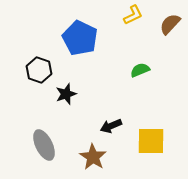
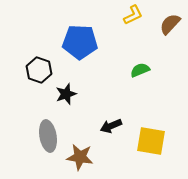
blue pentagon: moved 4 px down; rotated 24 degrees counterclockwise
yellow square: rotated 8 degrees clockwise
gray ellipse: moved 4 px right, 9 px up; rotated 16 degrees clockwise
brown star: moved 13 px left; rotated 24 degrees counterclockwise
